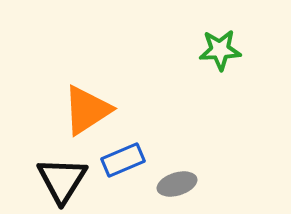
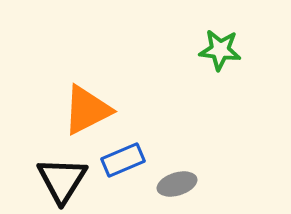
green star: rotated 9 degrees clockwise
orange triangle: rotated 6 degrees clockwise
